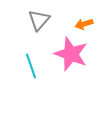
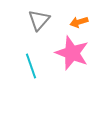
orange arrow: moved 5 px left, 2 px up
pink star: moved 1 px right, 1 px up
